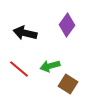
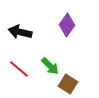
black arrow: moved 5 px left, 1 px up
green arrow: rotated 120 degrees counterclockwise
